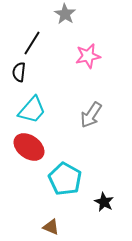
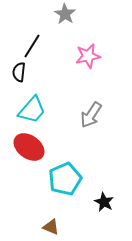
black line: moved 3 px down
cyan pentagon: rotated 20 degrees clockwise
